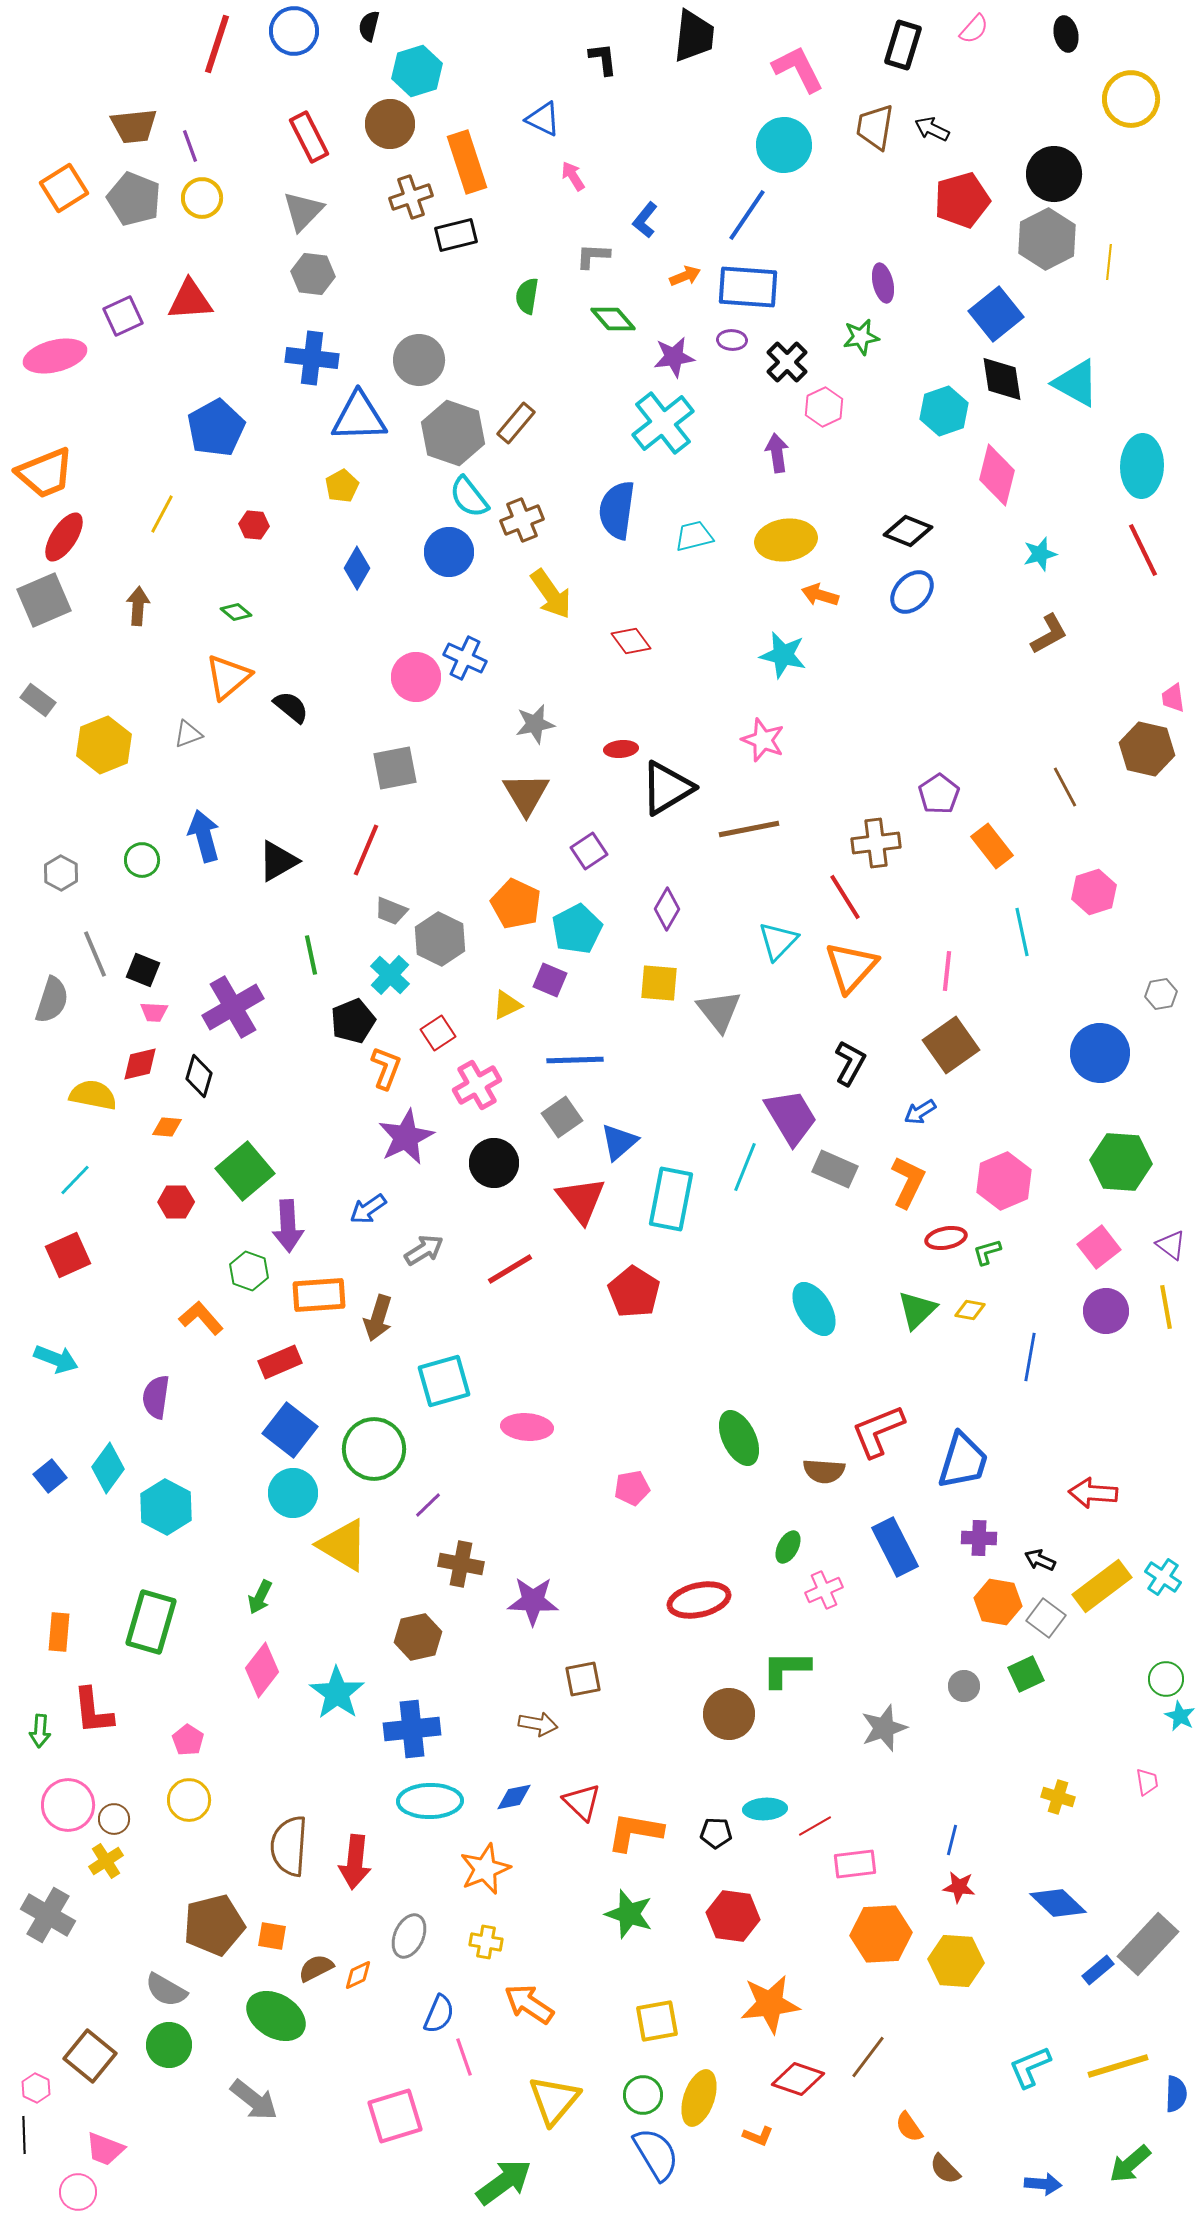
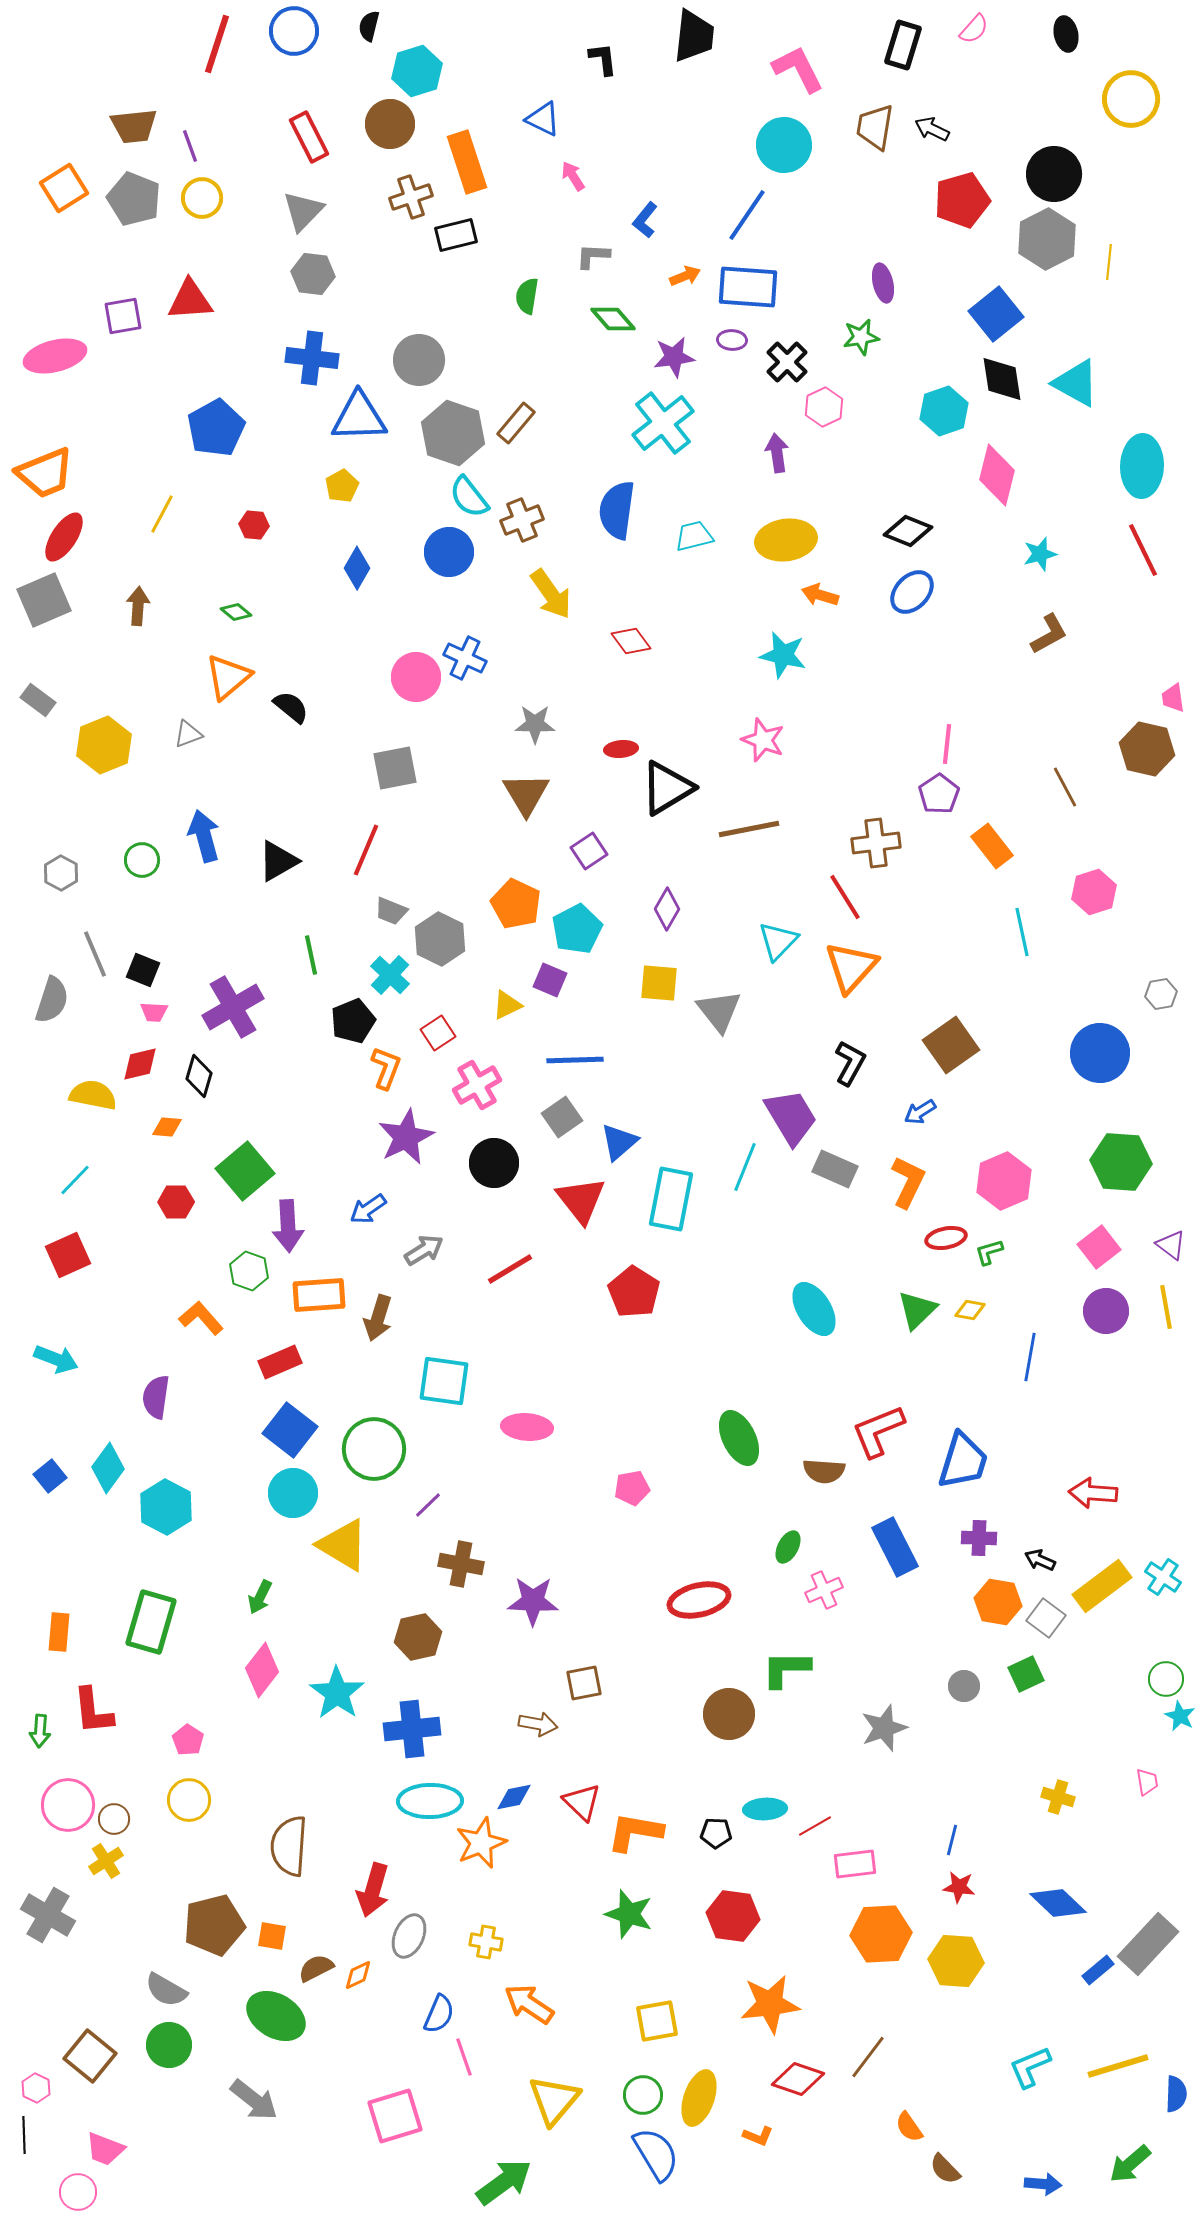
purple square at (123, 316): rotated 15 degrees clockwise
gray star at (535, 724): rotated 12 degrees clockwise
pink line at (947, 971): moved 227 px up
green L-shape at (987, 1252): moved 2 px right
cyan square at (444, 1381): rotated 24 degrees clockwise
brown square at (583, 1679): moved 1 px right, 4 px down
red arrow at (355, 1862): moved 18 px right, 28 px down; rotated 10 degrees clockwise
orange star at (485, 1869): moved 4 px left, 26 px up
